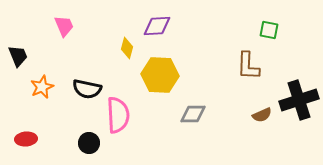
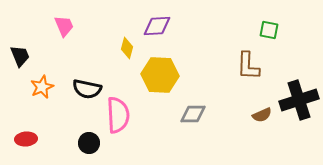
black trapezoid: moved 2 px right
